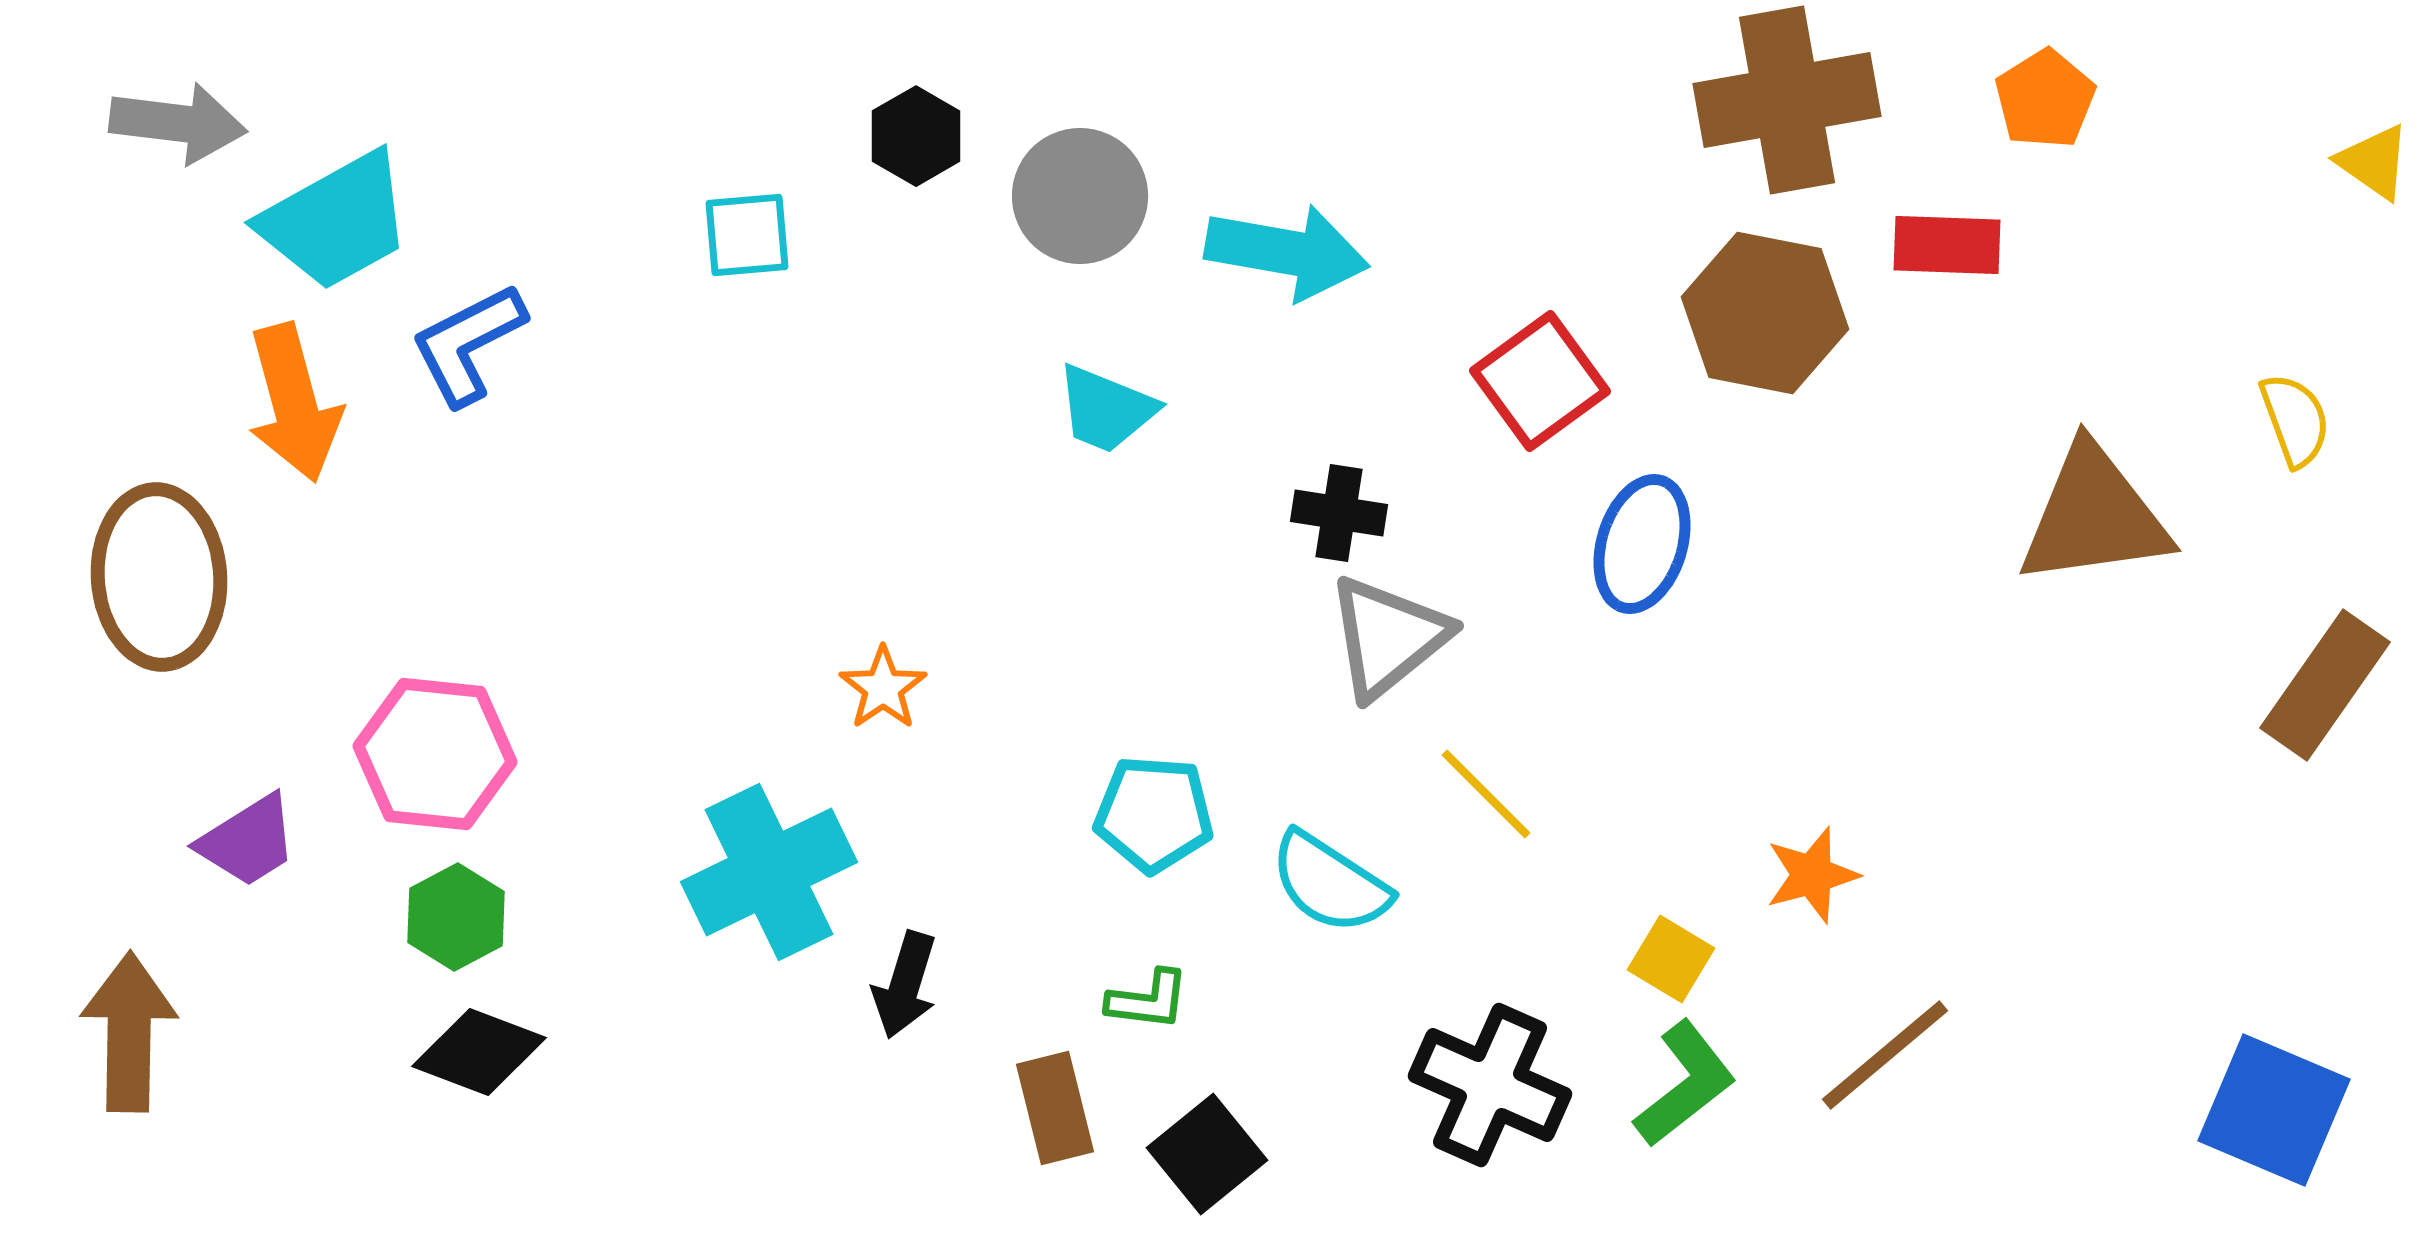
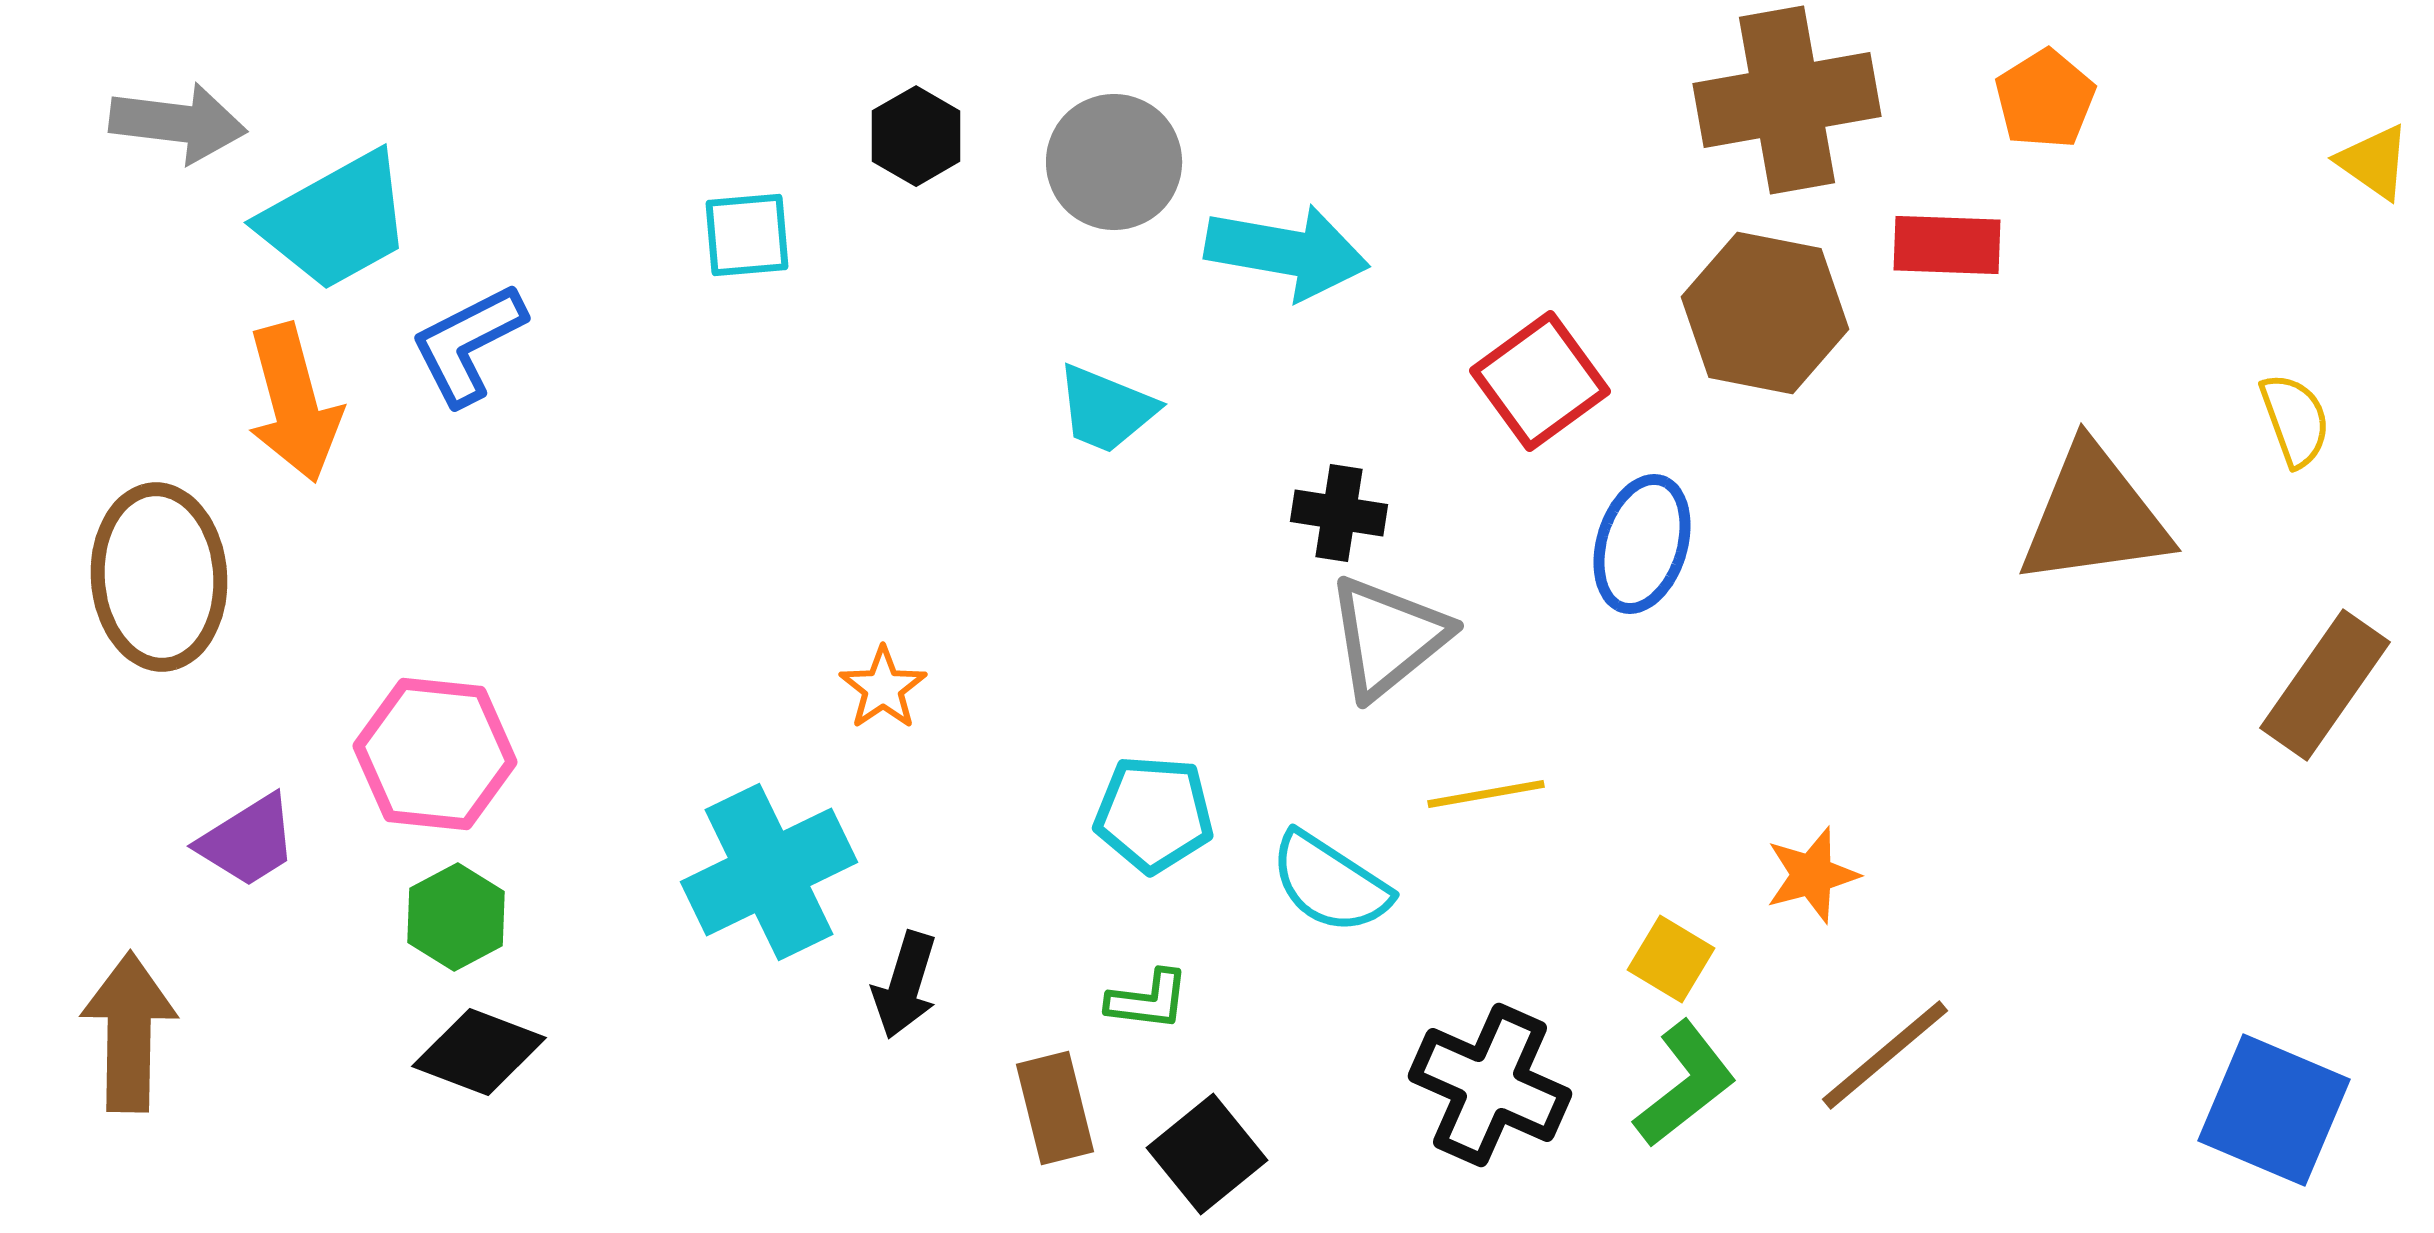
gray circle at (1080, 196): moved 34 px right, 34 px up
yellow line at (1486, 794): rotated 55 degrees counterclockwise
